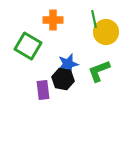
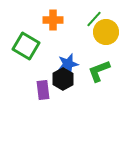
green line: rotated 54 degrees clockwise
green square: moved 2 px left
black hexagon: rotated 20 degrees clockwise
